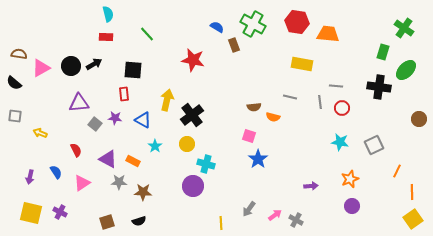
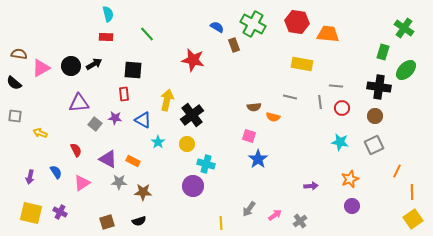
brown circle at (419, 119): moved 44 px left, 3 px up
cyan star at (155, 146): moved 3 px right, 4 px up
gray cross at (296, 220): moved 4 px right, 1 px down; rotated 24 degrees clockwise
